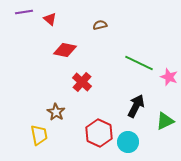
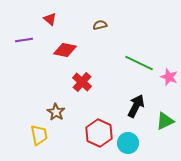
purple line: moved 28 px down
cyan circle: moved 1 px down
